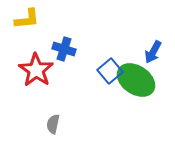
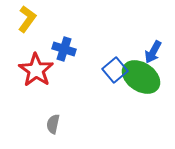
yellow L-shape: rotated 48 degrees counterclockwise
blue square: moved 5 px right, 1 px up
green ellipse: moved 5 px right, 3 px up
